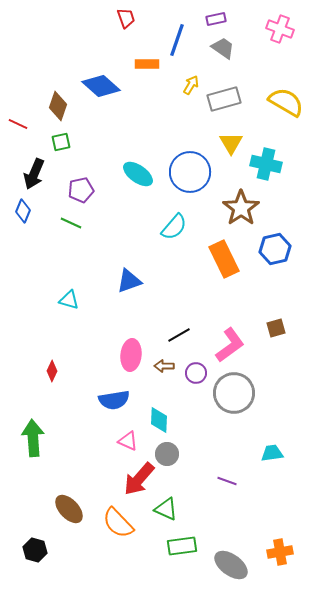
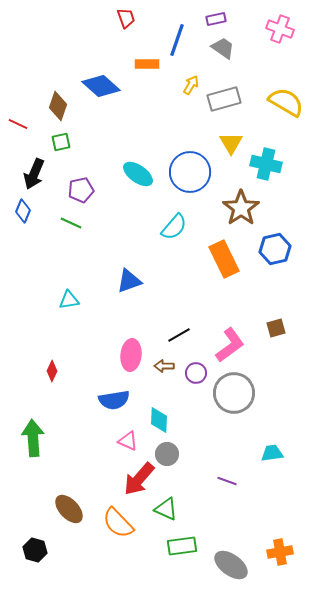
cyan triangle at (69, 300): rotated 25 degrees counterclockwise
